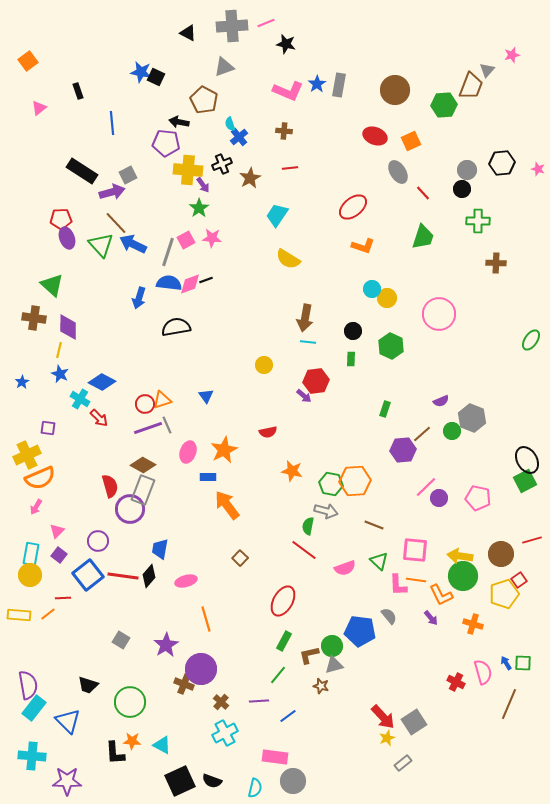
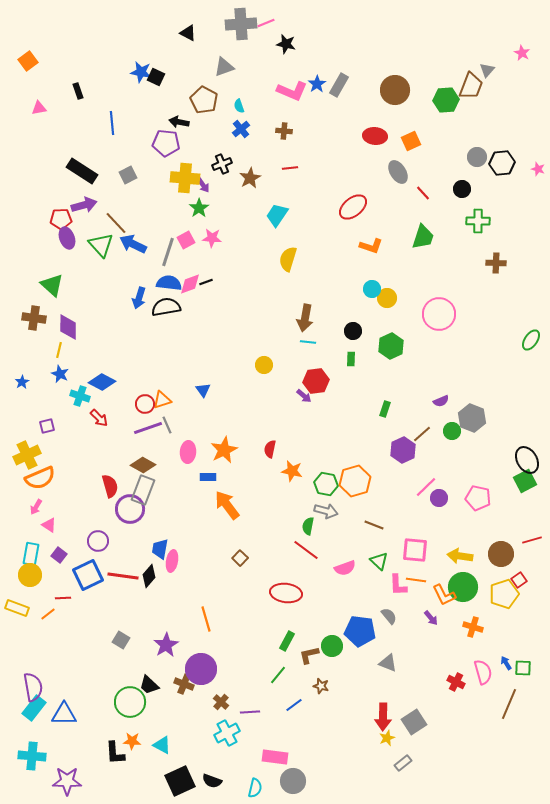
gray cross at (232, 26): moved 9 px right, 2 px up
pink star at (512, 55): moved 10 px right, 2 px up; rotated 28 degrees counterclockwise
gray rectangle at (339, 85): rotated 20 degrees clockwise
pink L-shape at (288, 91): moved 4 px right
green hexagon at (444, 105): moved 2 px right, 5 px up
pink triangle at (39, 108): rotated 28 degrees clockwise
cyan semicircle at (230, 124): moved 9 px right, 18 px up
red ellipse at (375, 136): rotated 15 degrees counterclockwise
blue cross at (239, 137): moved 2 px right, 8 px up
yellow cross at (188, 170): moved 3 px left, 8 px down
gray circle at (467, 170): moved 10 px right, 13 px up
purple arrow at (112, 192): moved 28 px left, 13 px down
orange L-shape at (363, 246): moved 8 px right
yellow semicircle at (288, 259): rotated 75 degrees clockwise
black line at (206, 280): moved 2 px down
black semicircle at (176, 327): moved 10 px left, 20 px up
green hexagon at (391, 346): rotated 10 degrees clockwise
blue triangle at (206, 396): moved 3 px left, 6 px up
cyan cross at (80, 399): moved 3 px up; rotated 12 degrees counterclockwise
purple square at (48, 428): moved 1 px left, 2 px up; rotated 21 degrees counterclockwise
red semicircle at (268, 432): moved 2 px right, 17 px down; rotated 114 degrees clockwise
purple hexagon at (403, 450): rotated 20 degrees counterclockwise
pink ellipse at (188, 452): rotated 15 degrees counterclockwise
orange hexagon at (355, 481): rotated 12 degrees counterclockwise
green hexagon at (331, 484): moved 5 px left
pink triangle at (57, 531): moved 8 px left, 6 px up; rotated 42 degrees counterclockwise
red line at (304, 550): moved 2 px right
blue square at (88, 575): rotated 12 degrees clockwise
green circle at (463, 576): moved 11 px down
pink ellipse at (186, 581): moved 14 px left, 20 px up; rotated 65 degrees counterclockwise
orange L-shape at (441, 595): moved 3 px right
red ellipse at (283, 601): moved 3 px right, 8 px up; rotated 68 degrees clockwise
yellow rectangle at (19, 615): moved 2 px left, 7 px up; rotated 15 degrees clockwise
orange cross at (473, 624): moved 3 px down
green rectangle at (284, 641): moved 3 px right
green square at (523, 663): moved 5 px down
gray triangle at (334, 665): moved 54 px right, 2 px up; rotated 36 degrees clockwise
purple semicircle at (28, 685): moved 5 px right, 2 px down
black trapezoid at (88, 685): moved 61 px right; rotated 25 degrees clockwise
purple line at (259, 701): moved 9 px left, 11 px down
blue line at (288, 716): moved 6 px right, 11 px up
red arrow at (383, 717): rotated 44 degrees clockwise
blue triangle at (68, 721): moved 4 px left, 7 px up; rotated 44 degrees counterclockwise
cyan cross at (225, 733): moved 2 px right
